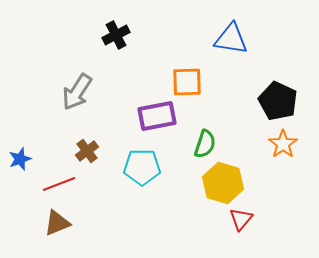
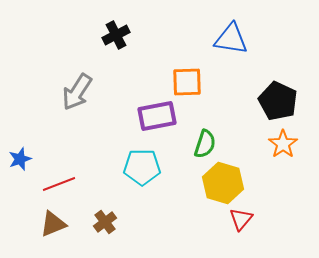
brown cross: moved 18 px right, 71 px down
brown triangle: moved 4 px left, 1 px down
